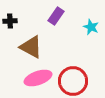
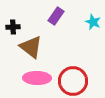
black cross: moved 3 px right, 6 px down
cyan star: moved 2 px right, 5 px up
brown triangle: rotated 10 degrees clockwise
pink ellipse: moved 1 px left; rotated 20 degrees clockwise
